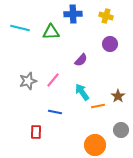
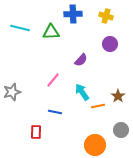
gray star: moved 16 px left, 11 px down
